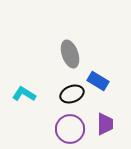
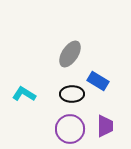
gray ellipse: rotated 52 degrees clockwise
black ellipse: rotated 20 degrees clockwise
purple trapezoid: moved 2 px down
